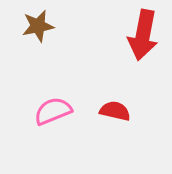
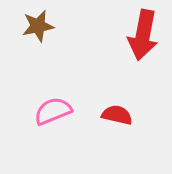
red semicircle: moved 2 px right, 4 px down
